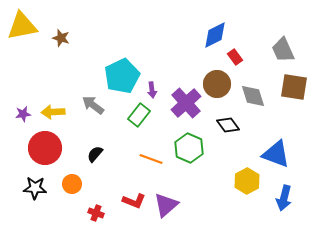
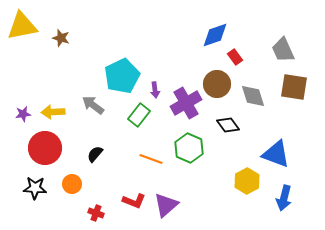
blue diamond: rotated 8 degrees clockwise
purple arrow: moved 3 px right
purple cross: rotated 12 degrees clockwise
